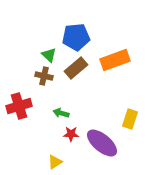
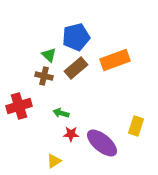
blue pentagon: rotated 8 degrees counterclockwise
yellow rectangle: moved 6 px right, 7 px down
yellow triangle: moved 1 px left, 1 px up
